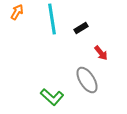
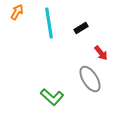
cyan line: moved 3 px left, 4 px down
gray ellipse: moved 3 px right, 1 px up
